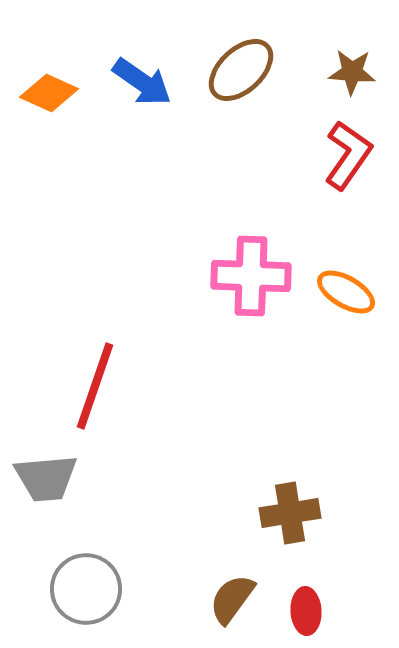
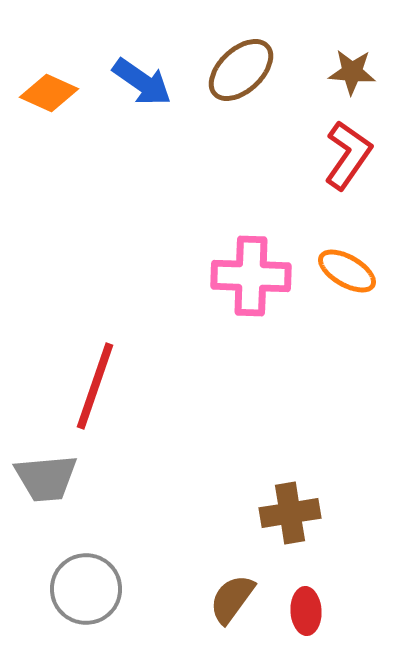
orange ellipse: moved 1 px right, 21 px up
